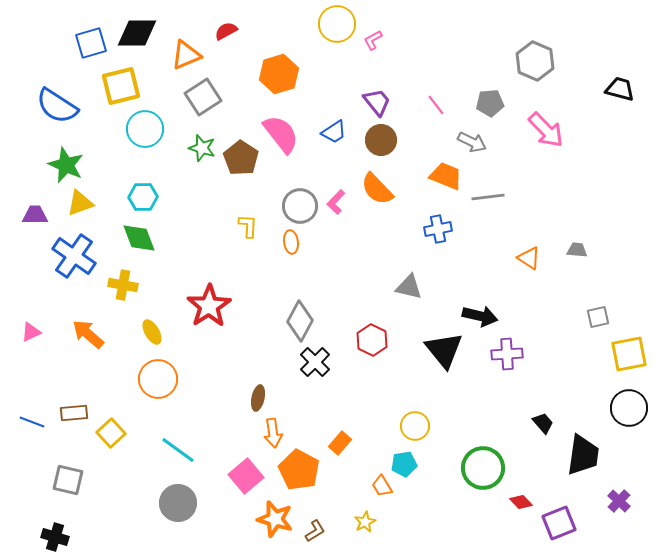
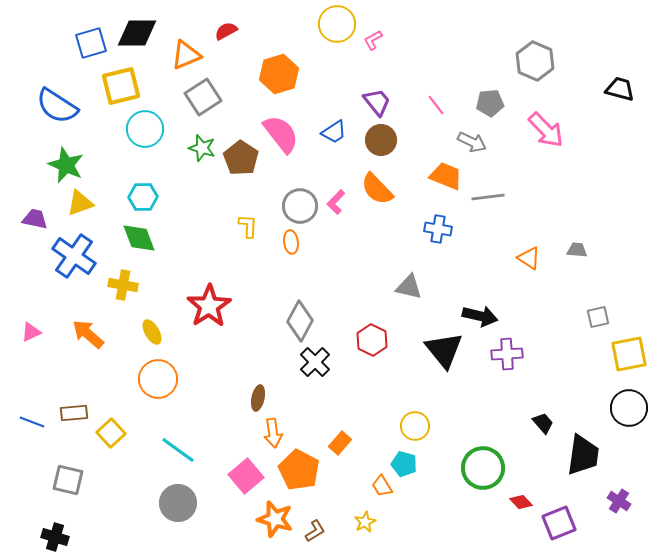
purple trapezoid at (35, 215): moved 4 px down; rotated 12 degrees clockwise
blue cross at (438, 229): rotated 20 degrees clockwise
cyan pentagon at (404, 464): rotated 25 degrees clockwise
purple cross at (619, 501): rotated 10 degrees counterclockwise
